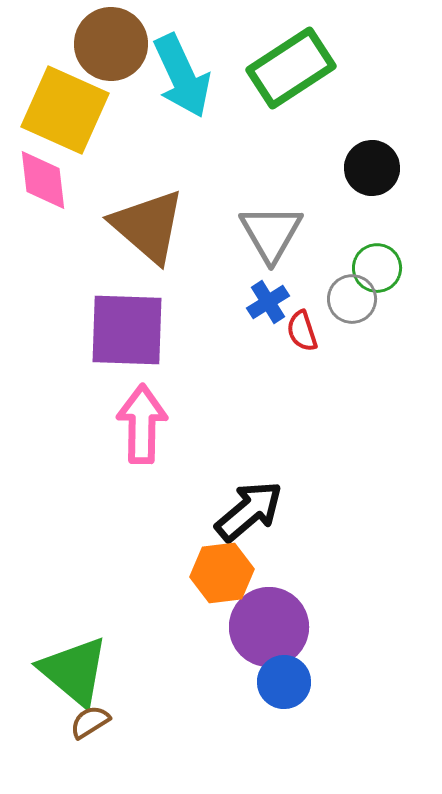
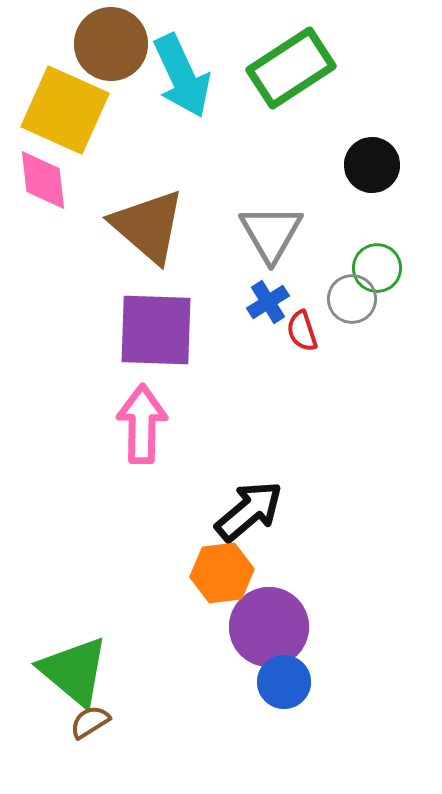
black circle: moved 3 px up
purple square: moved 29 px right
